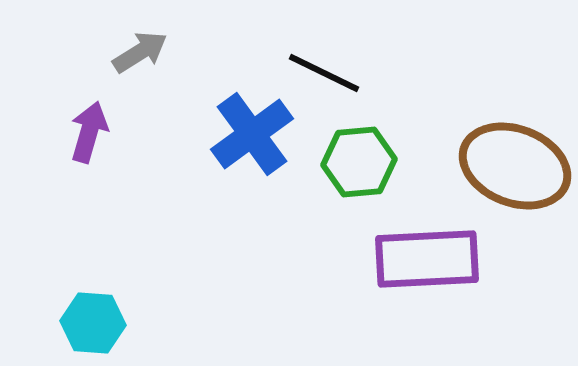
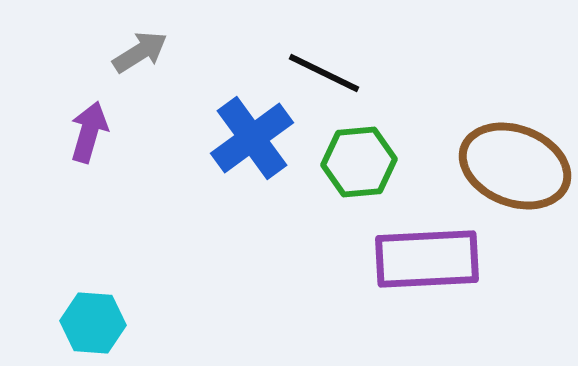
blue cross: moved 4 px down
